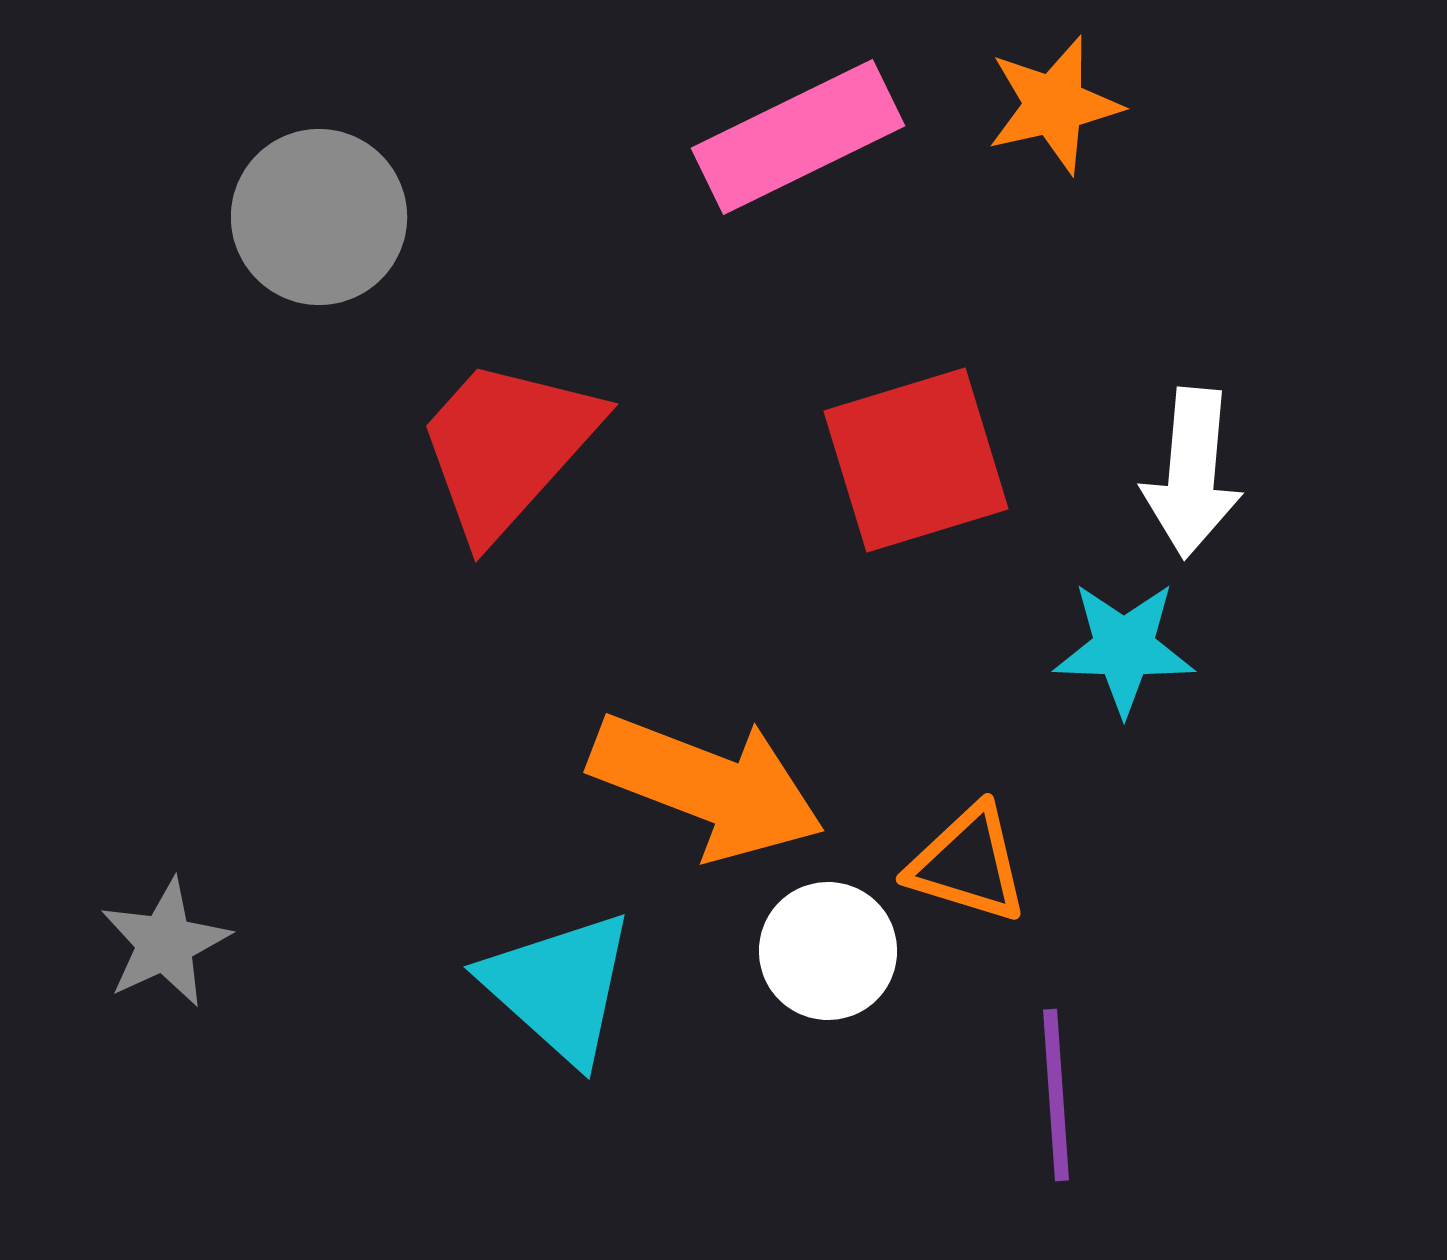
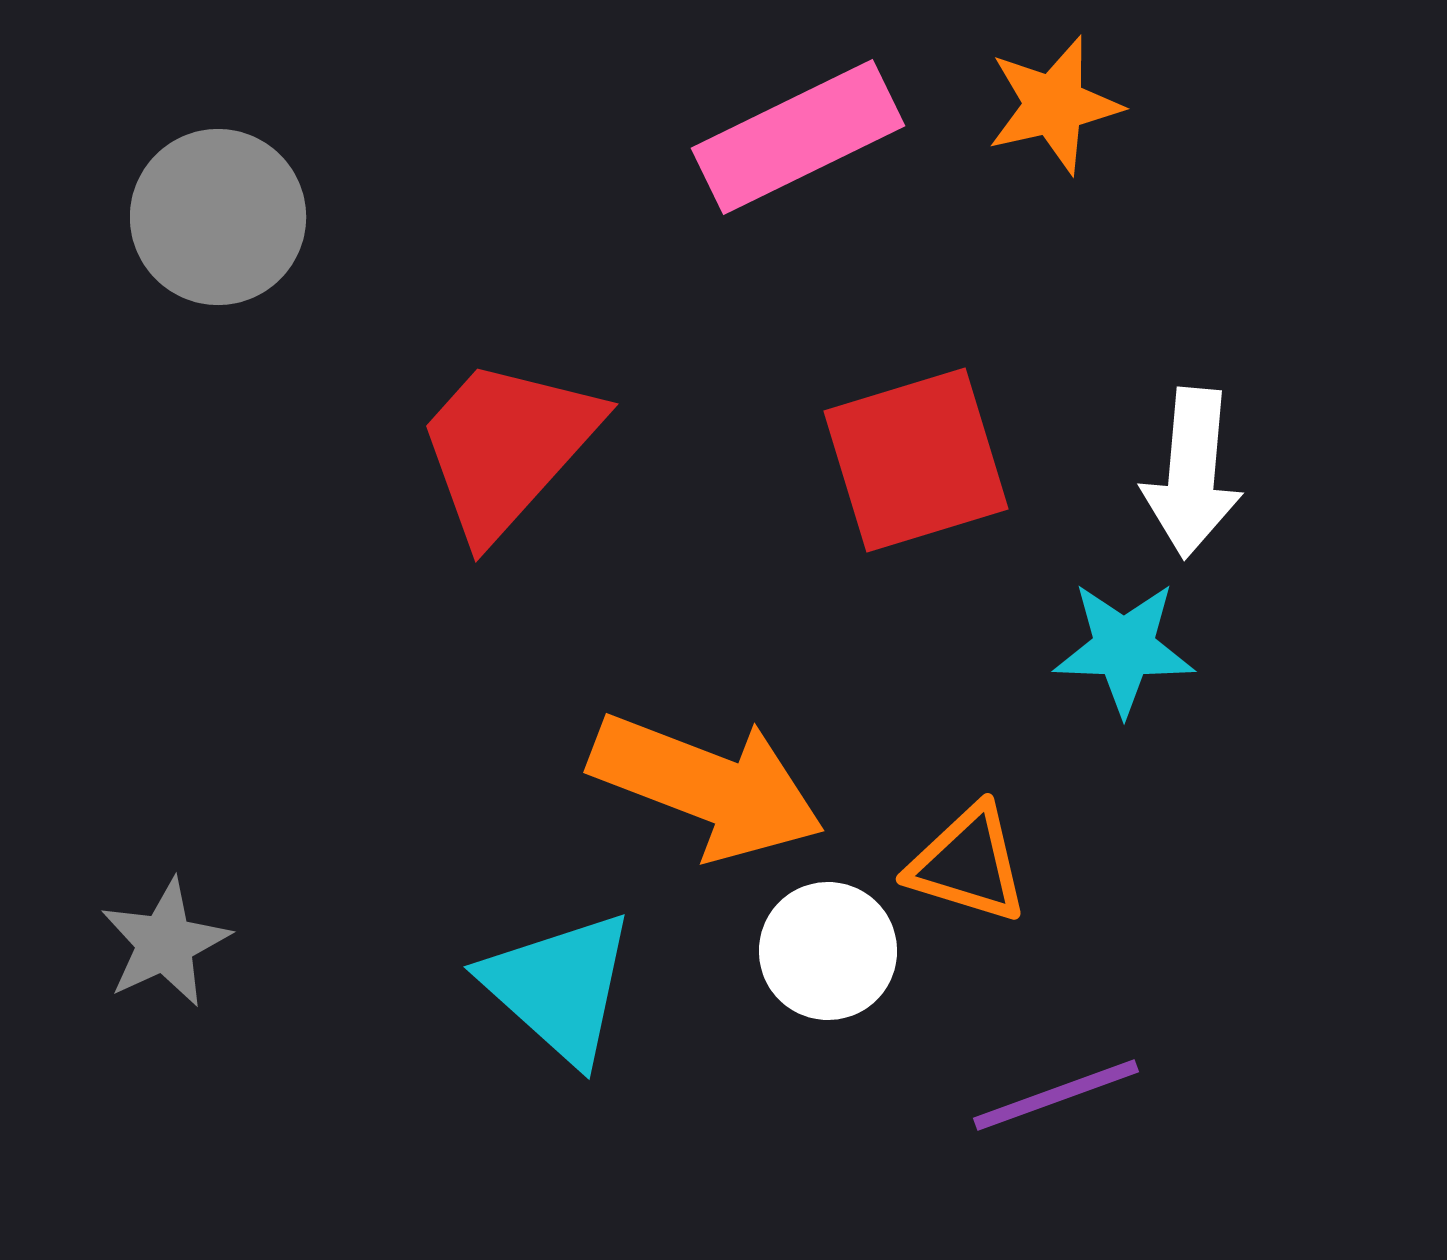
gray circle: moved 101 px left
purple line: rotated 74 degrees clockwise
